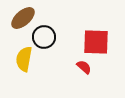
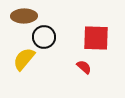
brown ellipse: moved 1 px right, 2 px up; rotated 40 degrees clockwise
red square: moved 4 px up
yellow semicircle: rotated 30 degrees clockwise
